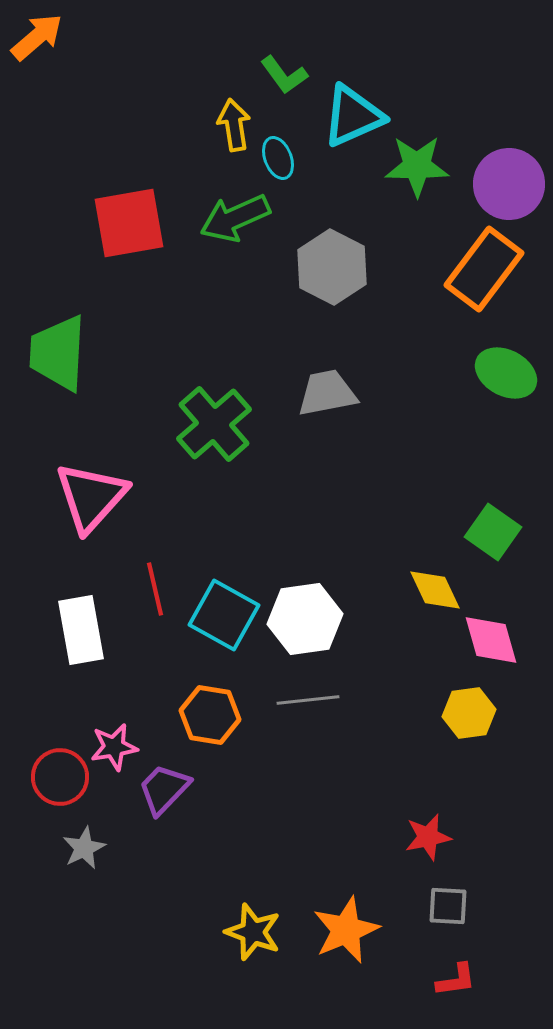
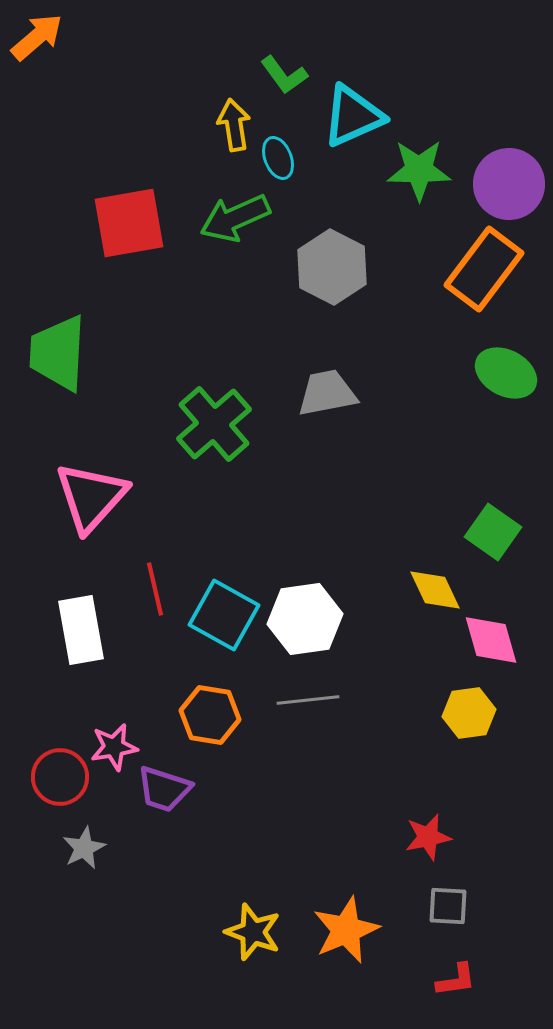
green star: moved 2 px right, 4 px down
purple trapezoid: rotated 116 degrees counterclockwise
